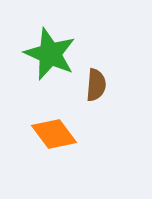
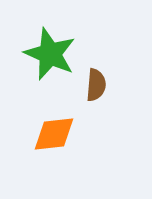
orange diamond: rotated 60 degrees counterclockwise
